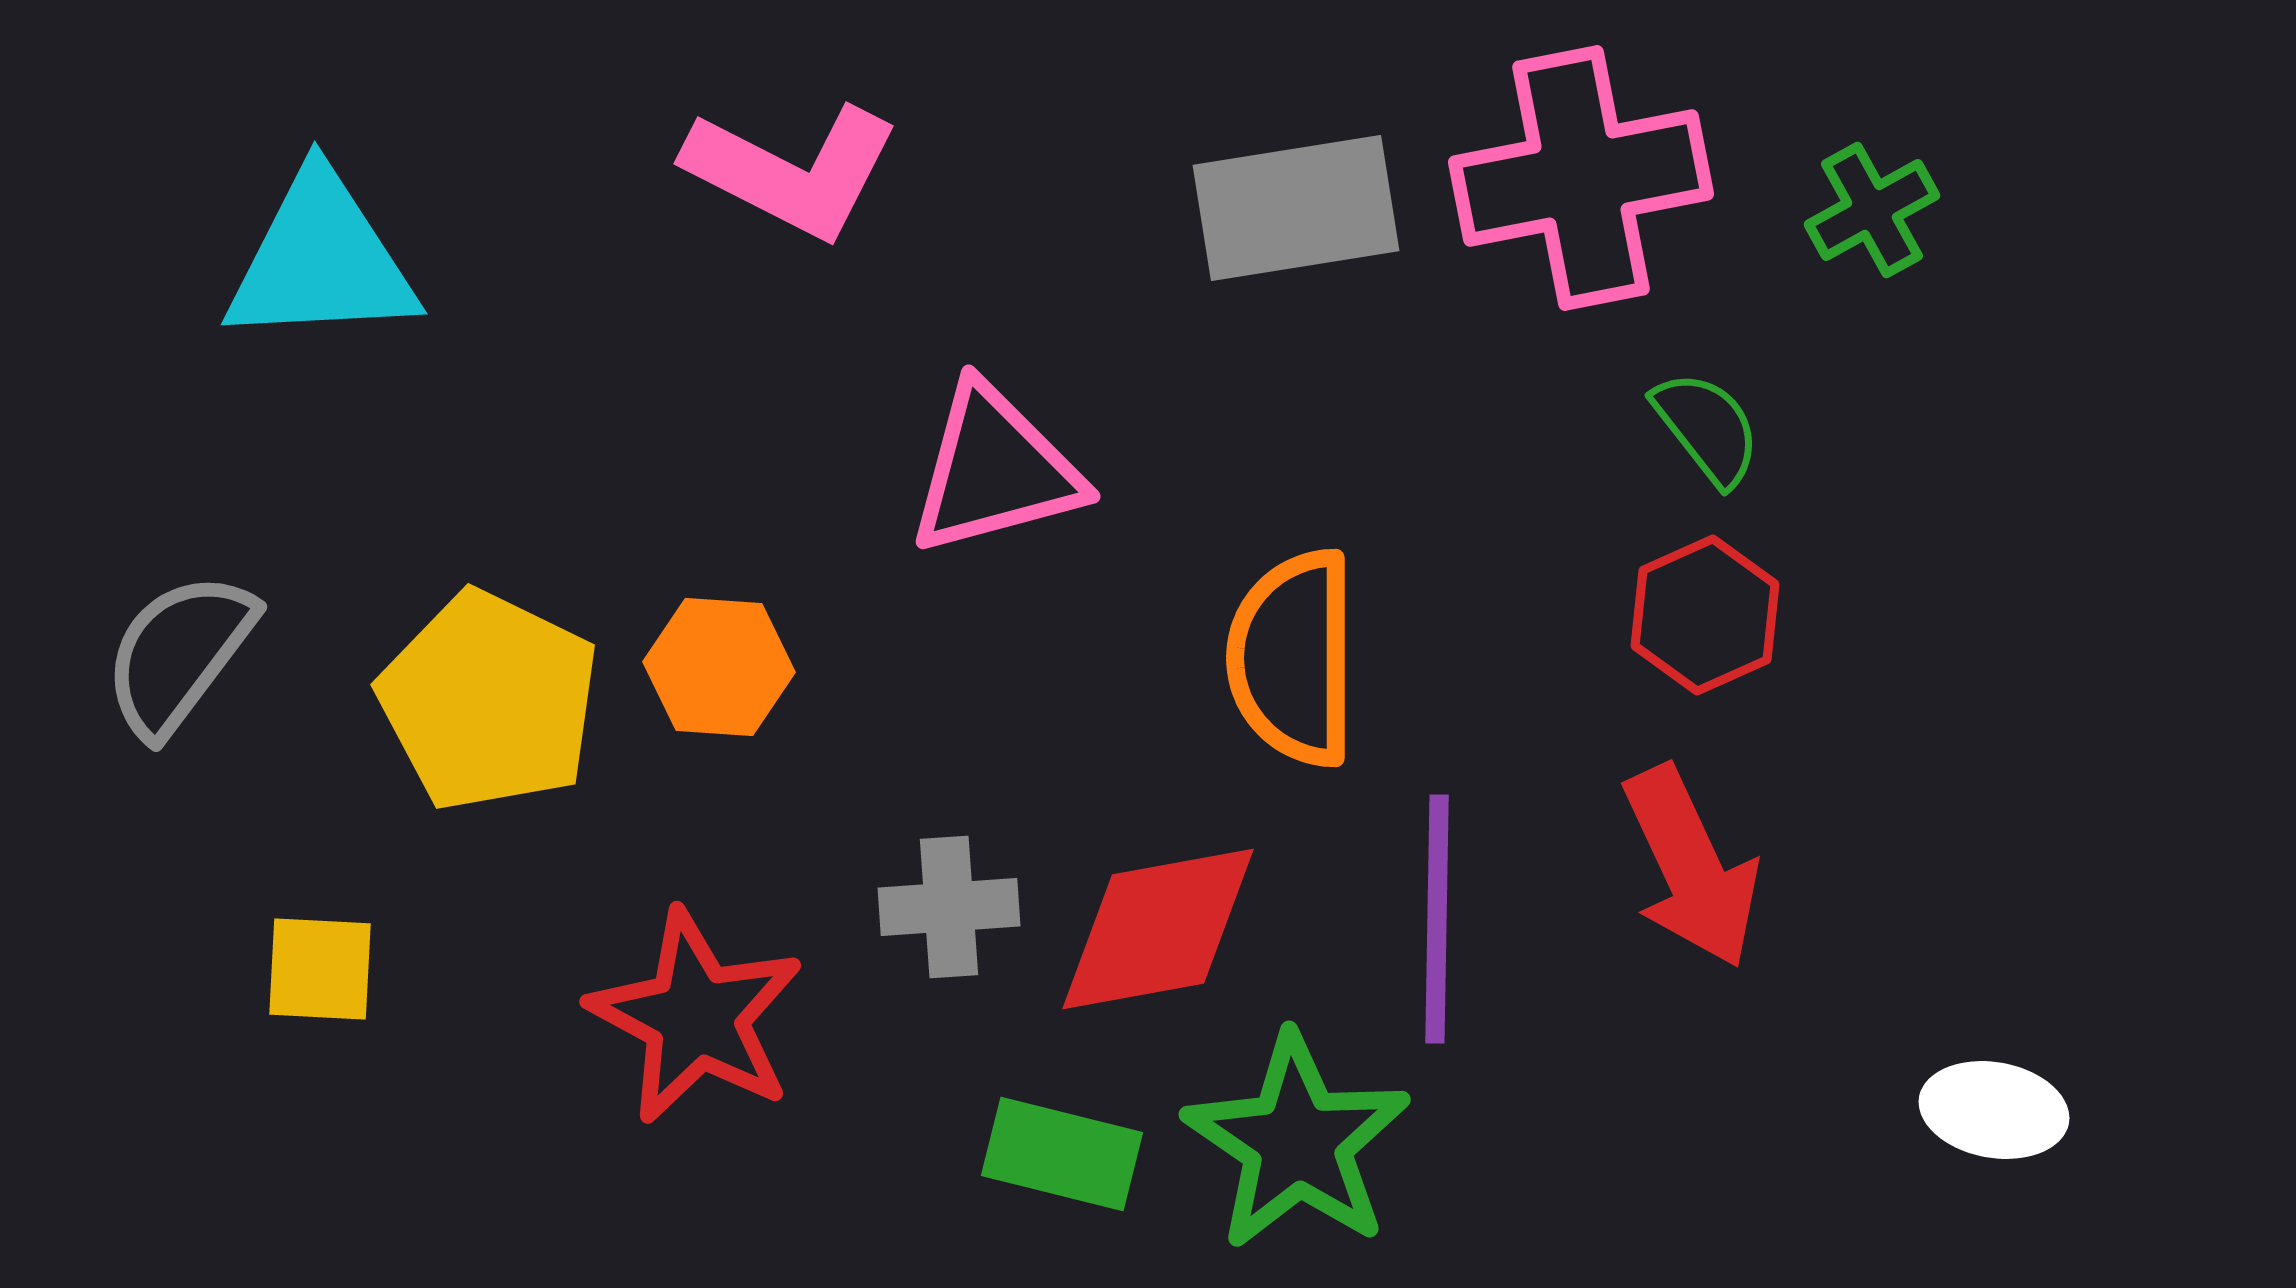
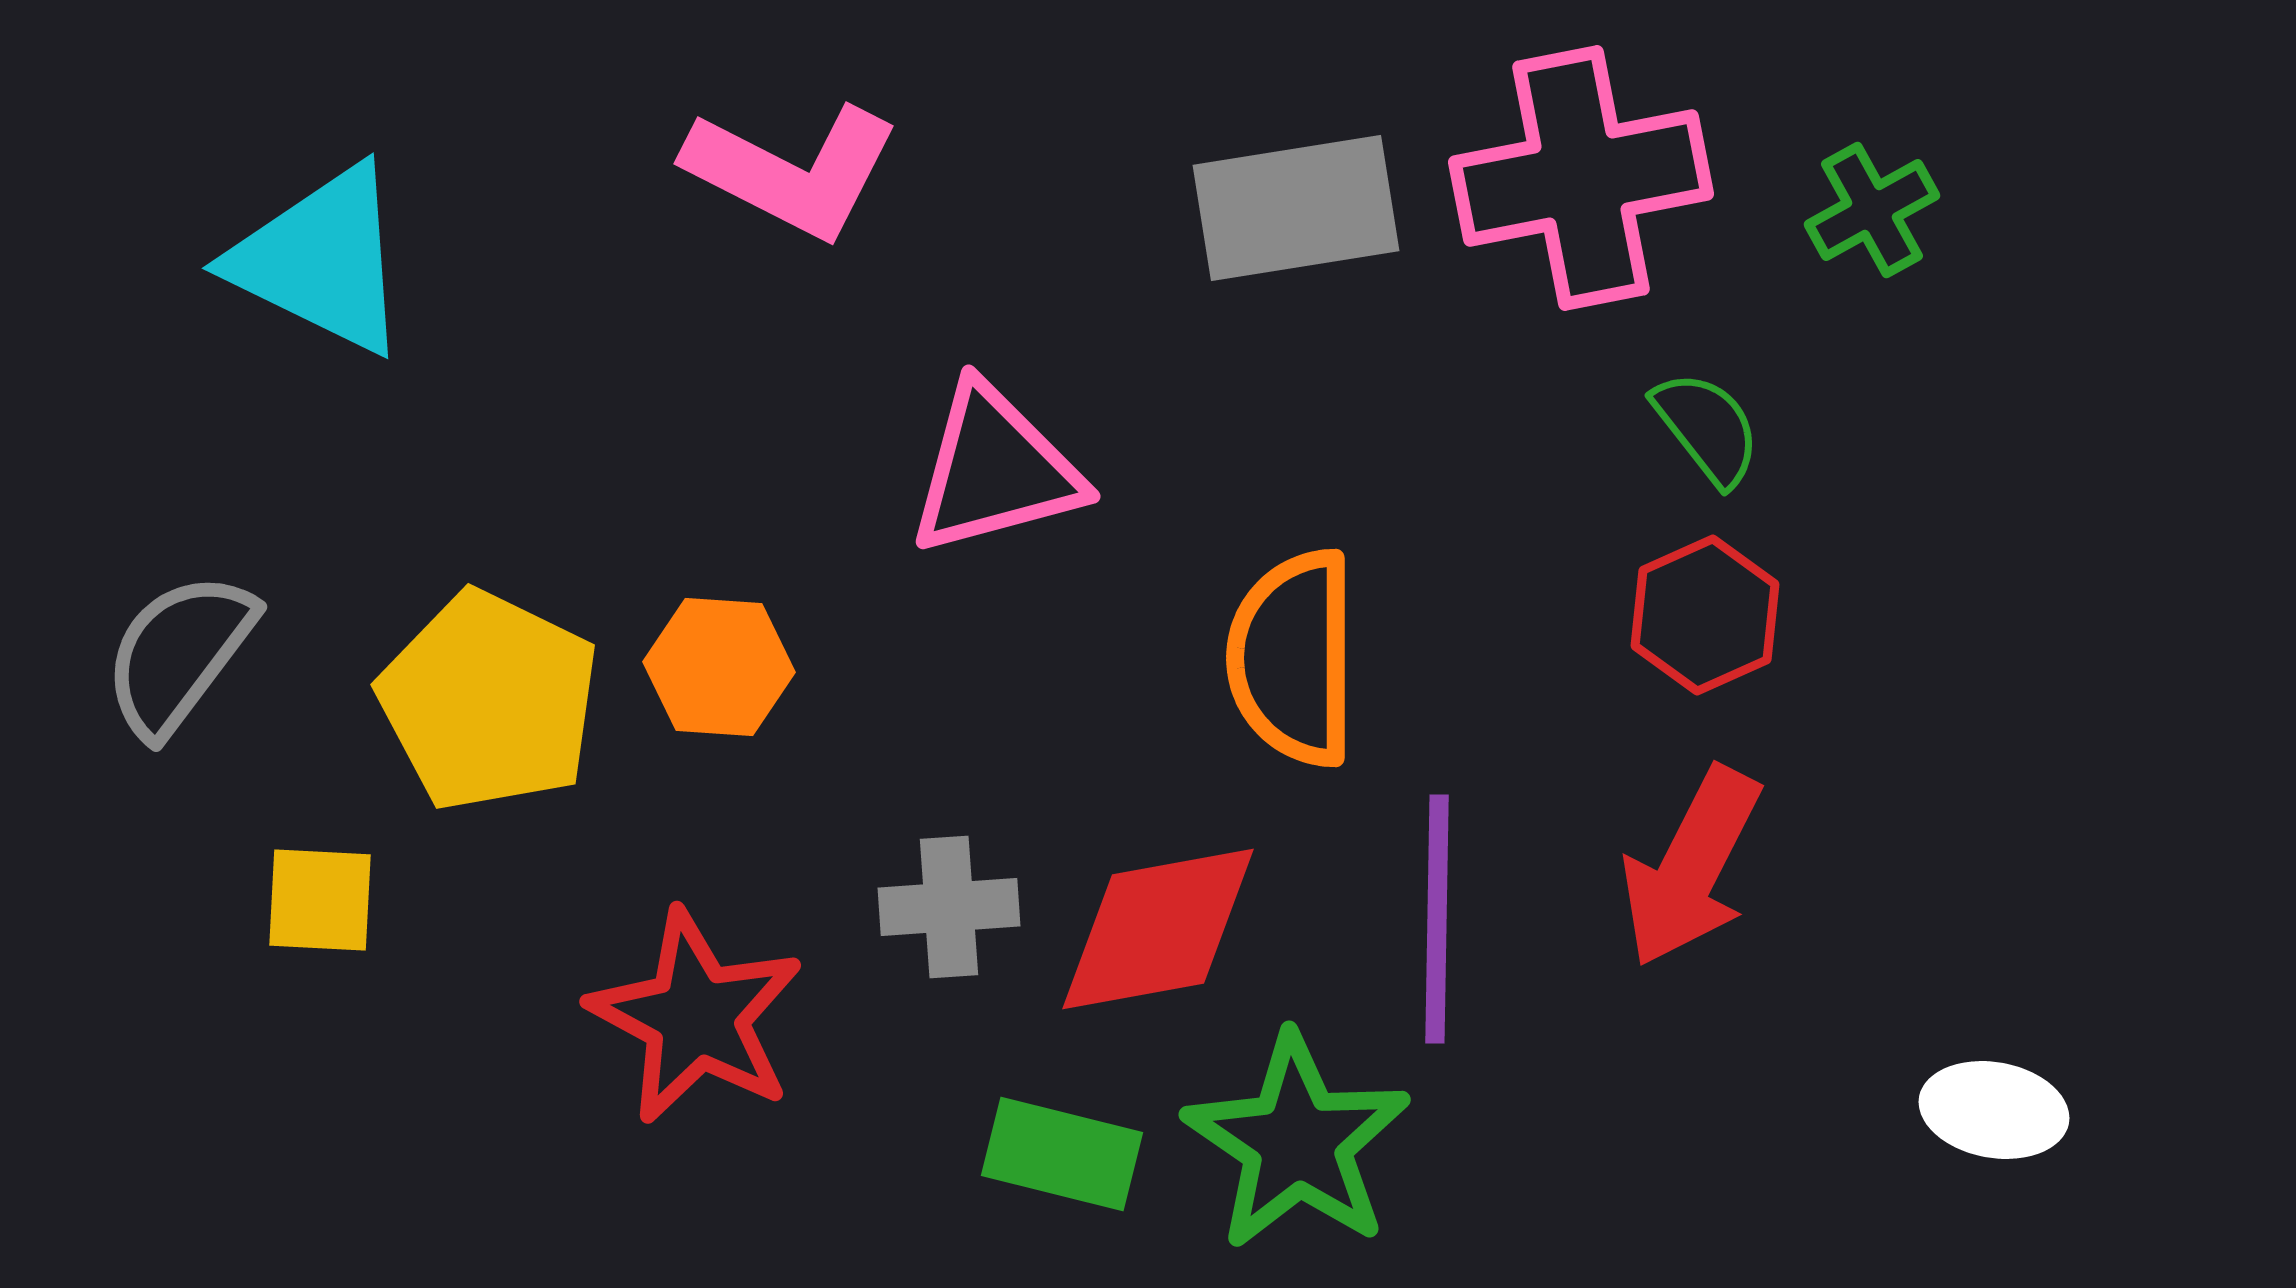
cyan triangle: rotated 29 degrees clockwise
red arrow: rotated 52 degrees clockwise
yellow square: moved 69 px up
